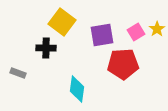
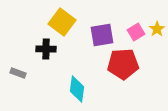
black cross: moved 1 px down
